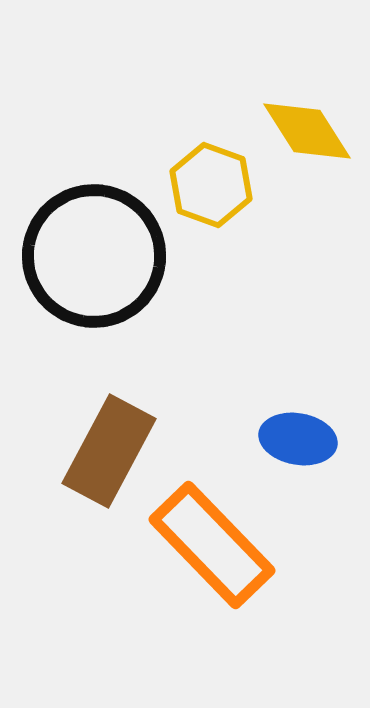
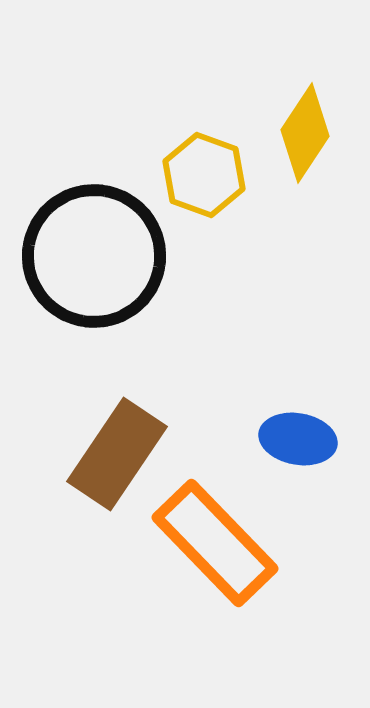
yellow diamond: moved 2 px left, 2 px down; rotated 66 degrees clockwise
yellow hexagon: moved 7 px left, 10 px up
brown rectangle: moved 8 px right, 3 px down; rotated 6 degrees clockwise
orange rectangle: moved 3 px right, 2 px up
